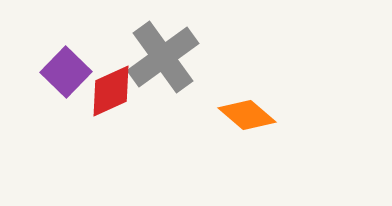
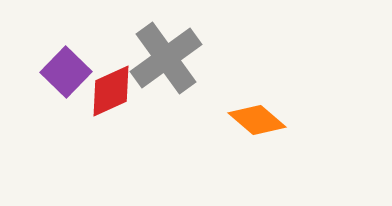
gray cross: moved 3 px right, 1 px down
orange diamond: moved 10 px right, 5 px down
